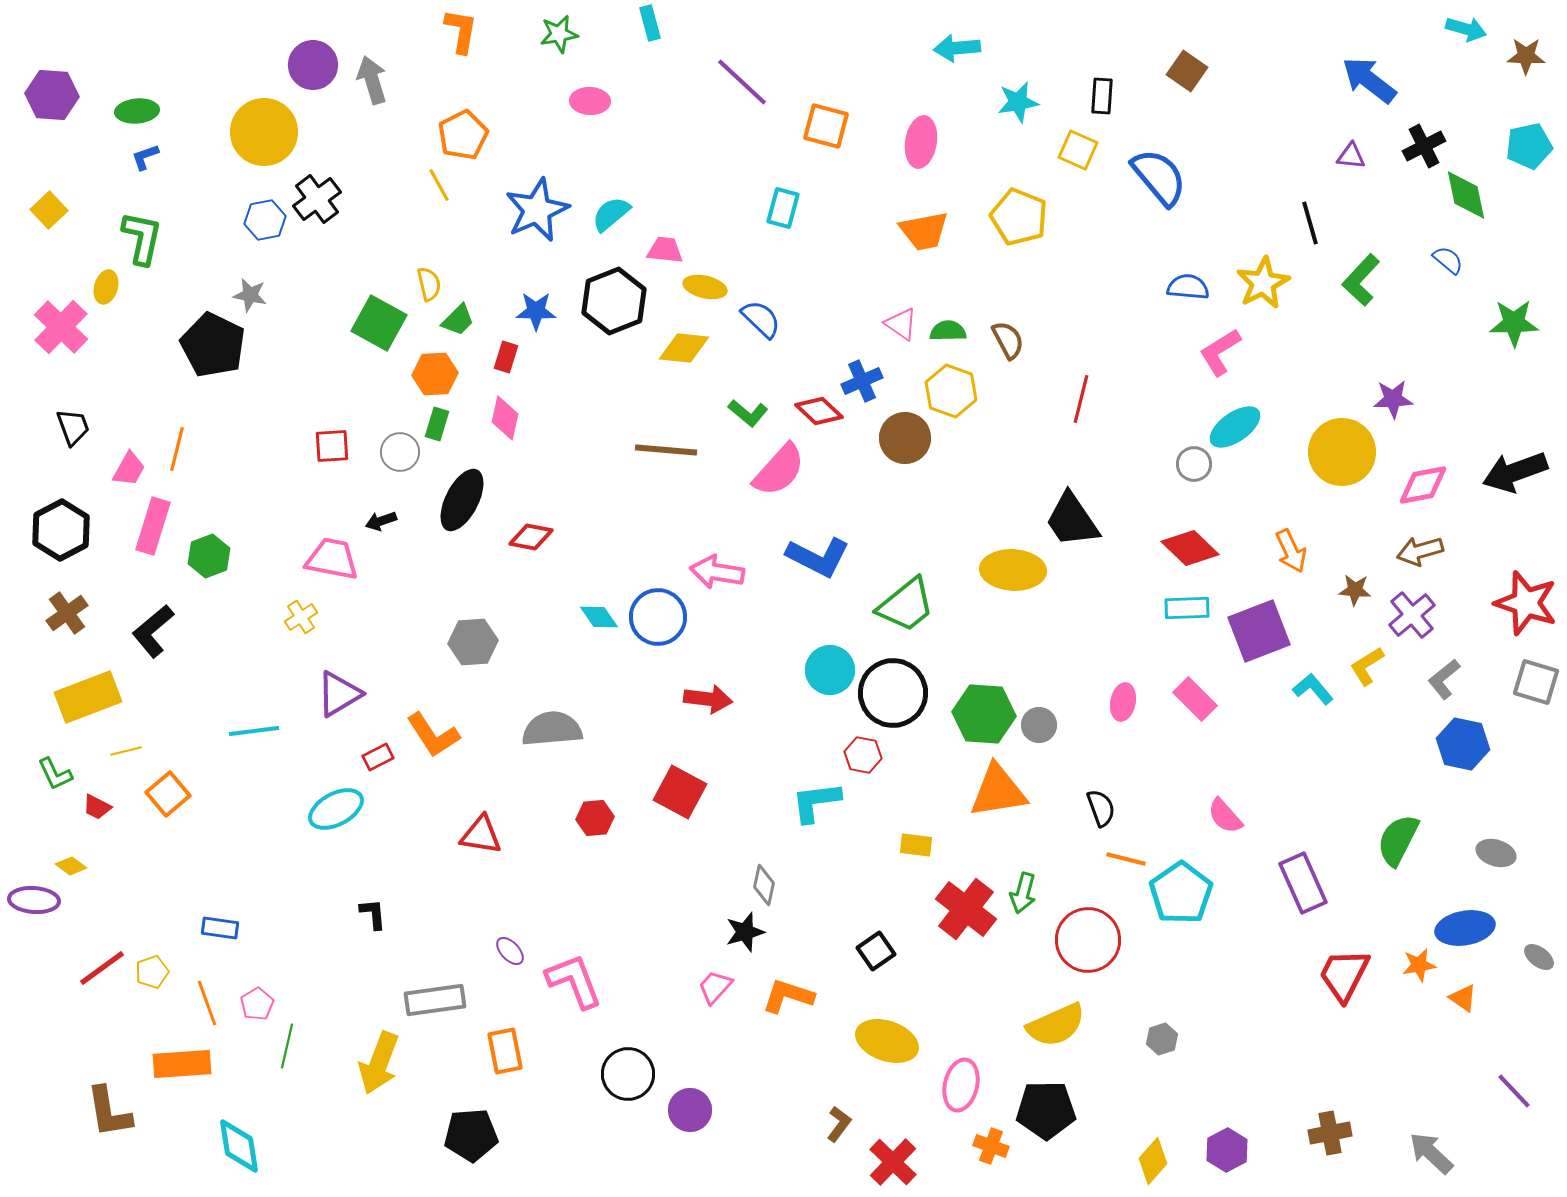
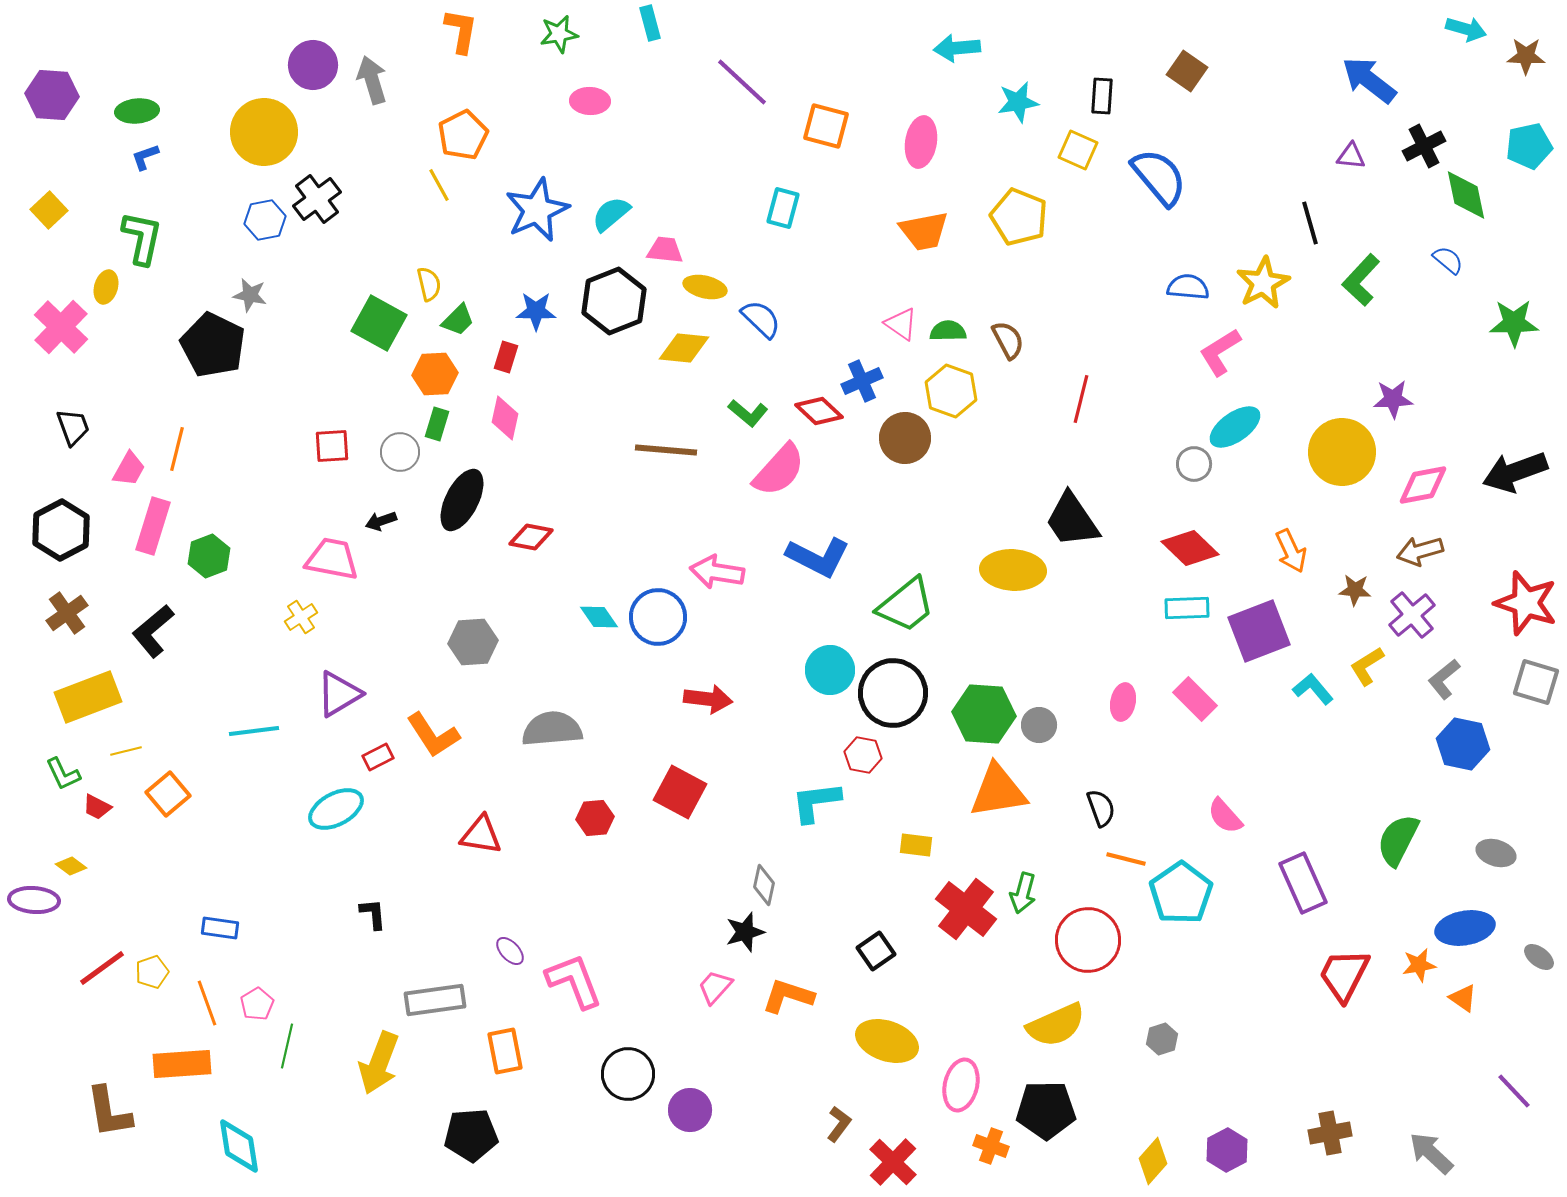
green L-shape at (55, 774): moved 8 px right
